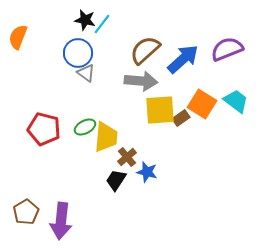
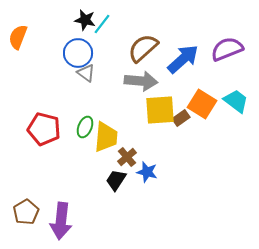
brown semicircle: moved 2 px left, 2 px up
green ellipse: rotated 40 degrees counterclockwise
